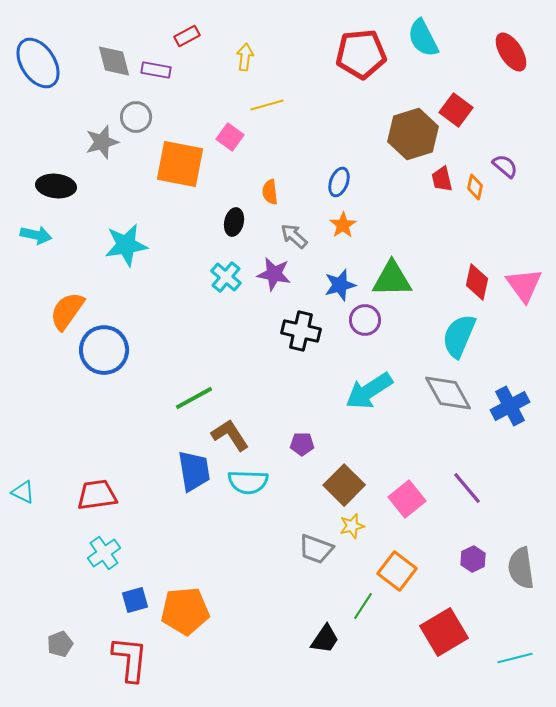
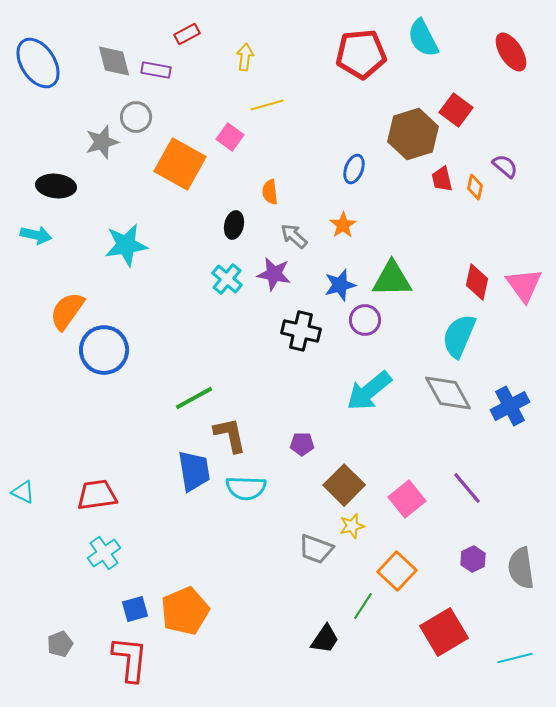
red rectangle at (187, 36): moved 2 px up
orange square at (180, 164): rotated 18 degrees clockwise
blue ellipse at (339, 182): moved 15 px right, 13 px up
black ellipse at (234, 222): moved 3 px down
cyan cross at (226, 277): moved 1 px right, 2 px down
cyan arrow at (369, 391): rotated 6 degrees counterclockwise
brown L-shape at (230, 435): rotated 21 degrees clockwise
cyan semicircle at (248, 482): moved 2 px left, 6 px down
orange square at (397, 571): rotated 6 degrees clockwise
blue square at (135, 600): moved 9 px down
orange pentagon at (185, 611): rotated 18 degrees counterclockwise
